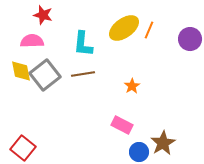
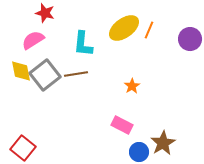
red star: moved 2 px right, 2 px up
pink semicircle: moved 1 px right, 1 px up; rotated 30 degrees counterclockwise
brown line: moved 7 px left
